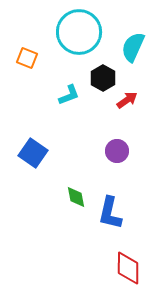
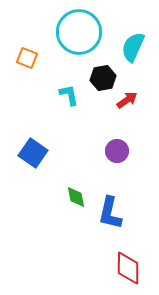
black hexagon: rotated 20 degrees clockwise
cyan L-shape: rotated 80 degrees counterclockwise
